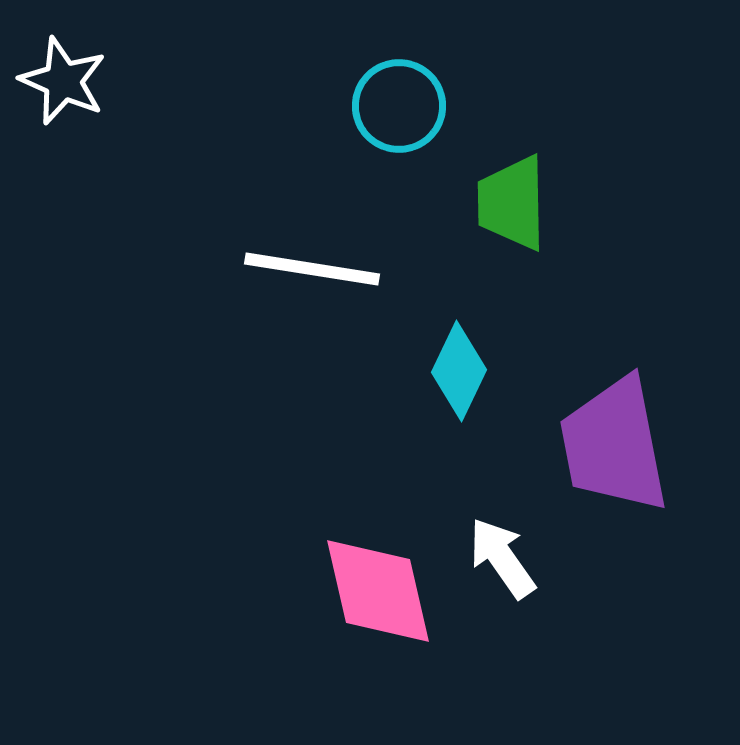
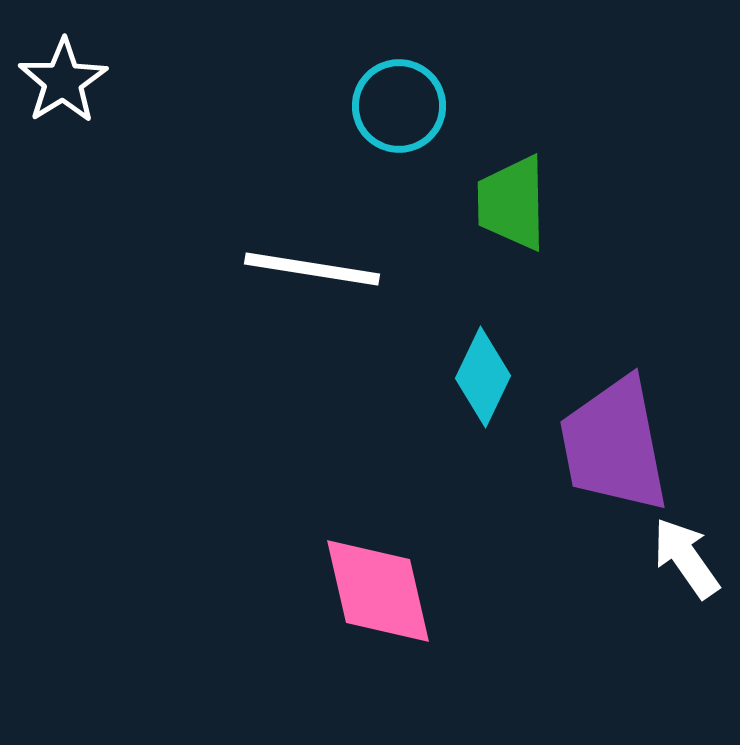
white star: rotated 16 degrees clockwise
cyan diamond: moved 24 px right, 6 px down
white arrow: moved 184 px right
